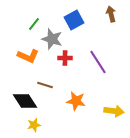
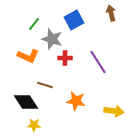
brown arrow: moved 1 px up
black diamond: moved 1 px right, 1 px down
yellow star: rotated 16 degrees clockwise
